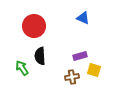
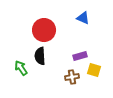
red circle: moved 10 px right, 4 px down
green arrow: moved 1 px left
